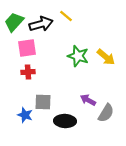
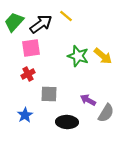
black arrow: rotated 20 degrees counterclockwise
pink square: moved 4 px right
yellow arrow: moved 3 px left, 1 px up
red cross: moved 2 px down; rotated 24 degrees counterclockwise
gray square: moved 6 px right, 8 px up
blue star: rotated 21 degrees clockwise
black ellipse: moved 2 px right, 1 px down
